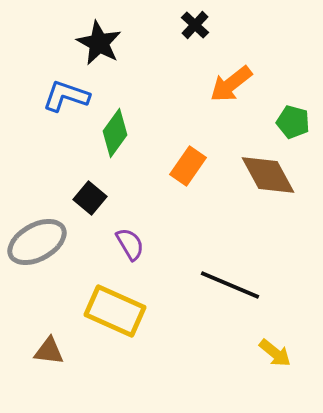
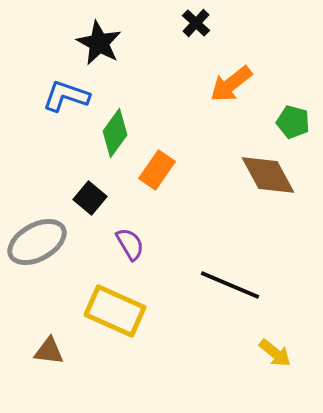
black cross: moved 1 px right, 2 px up
orange rectangle: moved 31 px left, 4 px down
